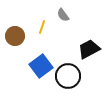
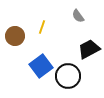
gray semicircle: moved 15 px right, 1 px down
